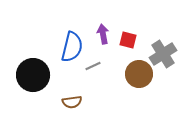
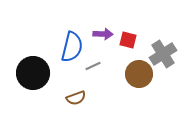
purple arrow: rotated 102 degrees clockwise
black circle: moved 2 px up
brown semicircle: moved 4 px right, 4 px up; rotated 12 degrees counterclockwise
